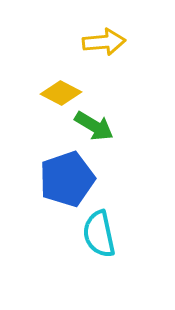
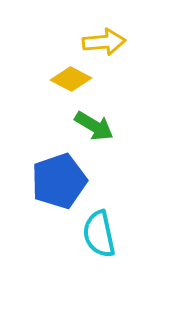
yellow diamond: moved 10 px right, 14 px up
blue pentagon: moved 8 px left, 2 px down
